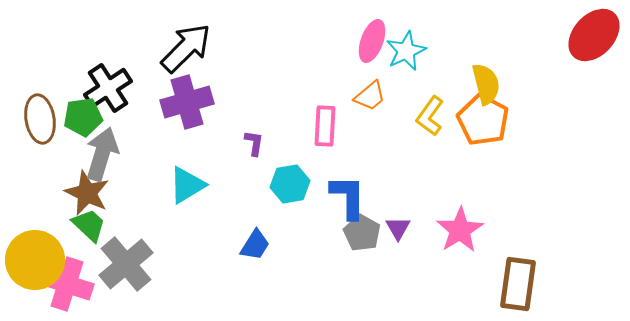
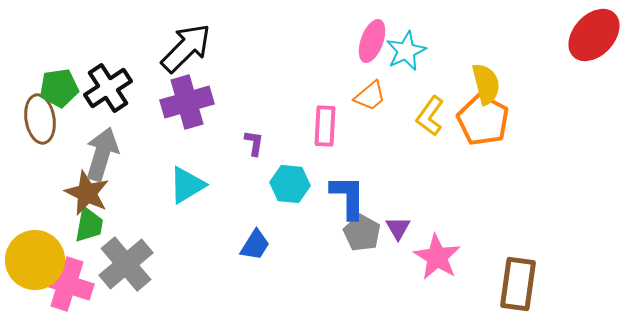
green pentagon: moved 24 px left, 29 px up
cyan hexagon: rotated 15 degrees clockwise
green trapezoid: rotated 57 degrees clockwise
pink star: moved 23 px left, 27 px down; rotated 9 degrees counterclockwise
